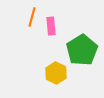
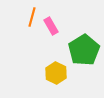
pink rectangle: rotated 24 degrees counterclockwise
green pentagon: moved 2 px right
